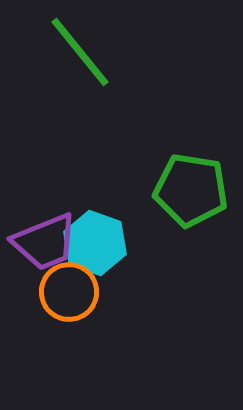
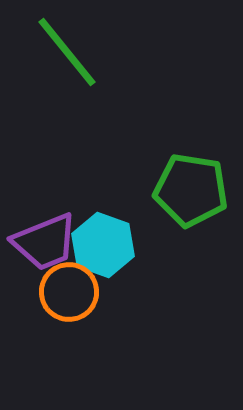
green line: moved 13 px left
cyan hexagon: moved 8 px right, 2 px down
